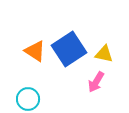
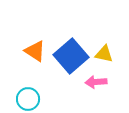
blue square: moved 2 px right, 7 px down; rotated 8 degrees counterclockwise
pink arrow: rotated 55 degrees clockwise
